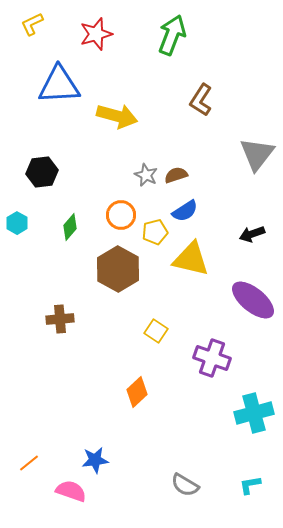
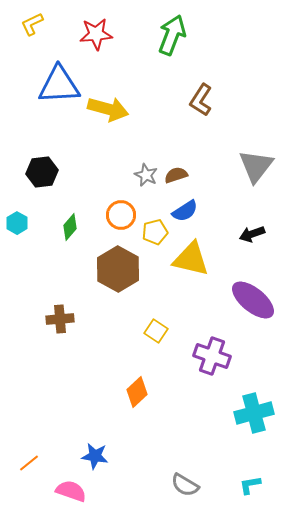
red star: rotated 12 degrees clockwise
yellow arrow: moved 9 px left, 7 px up
gray triangle: moved 1 px left, 12 px down
purple cross: moved 2 px up
blue star: moved 4 px up; rotated 16 degrees clockwise
